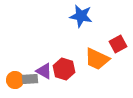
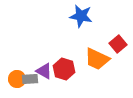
red square: rotated 12 degrees counterclockwise
orange circle: moved 2 px right, 1 px up
